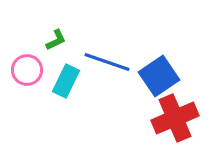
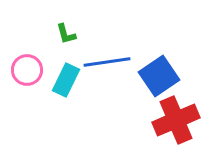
green L-shape: moved 10 px right, 6 px up; rotated 100 degrees clockwise
blue line: rotated 27 degrees counterclockwise
cyan rectangle: moved 1 px up
red cross: moved 1 px right, 2 px down
